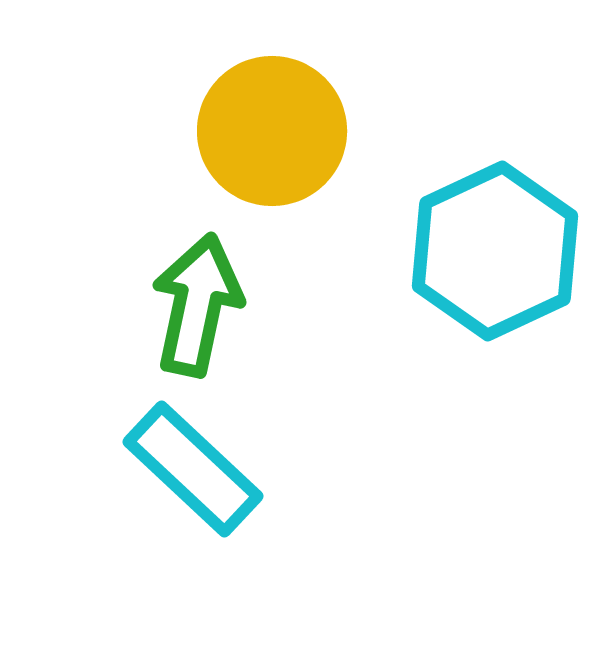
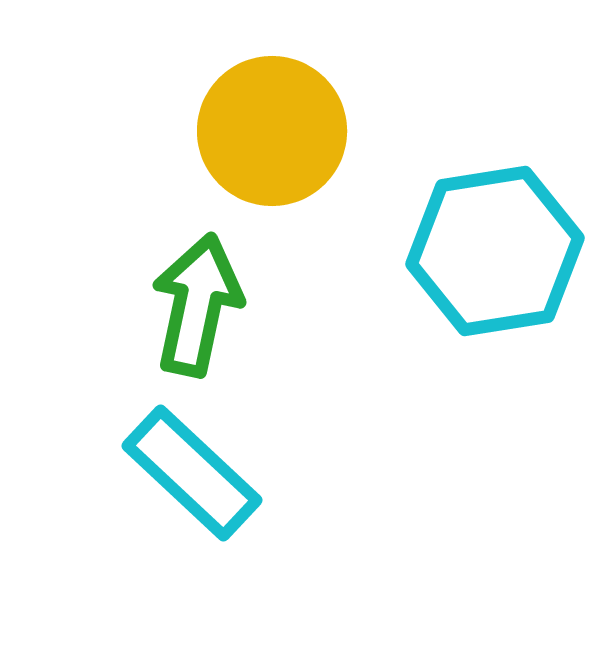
cyan hexagon: rotated 16 degrees clockwise
cyan rectangle: moved 1 px left, 4 px down
